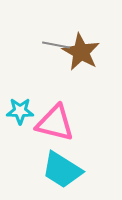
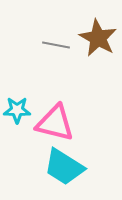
brown star: moved 17 px right, 14 px up
cyan star: moved 3 px left, 1 px up
cyan trapezoid: moved 2 px right, 3 px up
